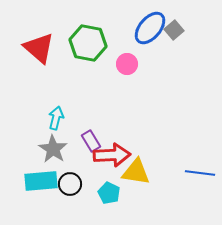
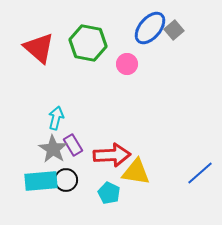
purple rectangle: moved 18 px left, 4 px down
blue line: rotated 48 degrees counterclockwise
black circle: moved 4 px left, 4 px up
